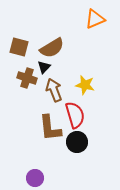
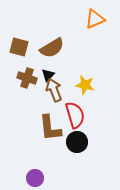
black triangle: moved 4 px right, 8 px down
